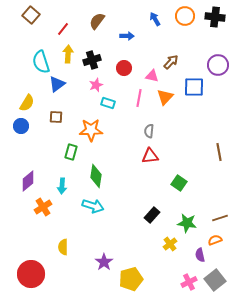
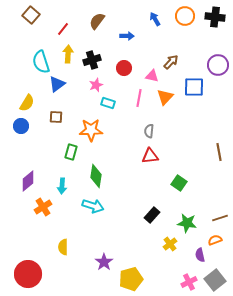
red circle at (31, 274): moved 3 px left
